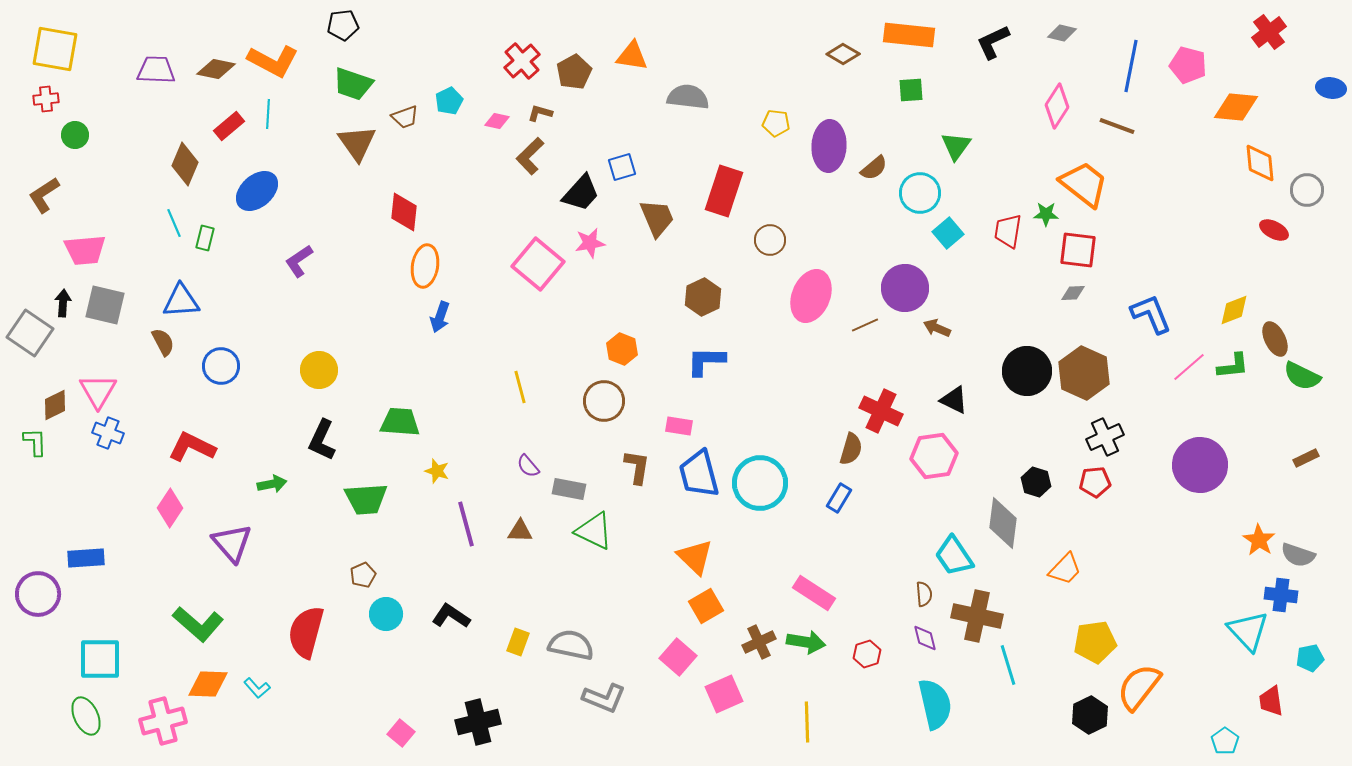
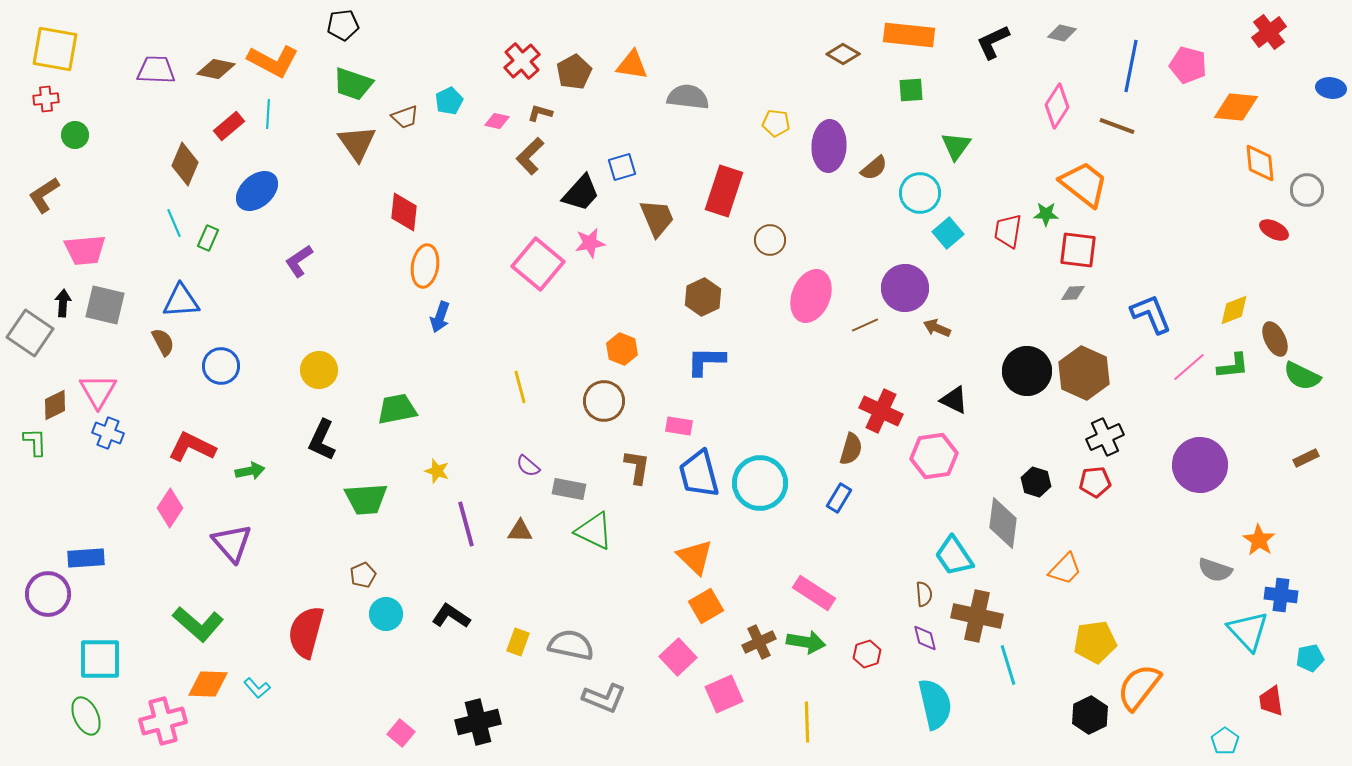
orange triangle at (632, 56): moved 9 px down
green rectangle at (205, 238): moved 3 px right; rotated 10 degrees clockwise
green trapezoid at (400, 422): moved 3 px left, 13 px up; rotated 15 degrees counterclockwise
purple semicircle at (528, 466): rotated 10 degrees counterclockwise
green arrow at (272, 484): moved 22 px left, 13 px up
gray semicircle at (1298, 555): moved 83 px left, 15 px down
purple circle at (38, 594): moved 10 px right
pink square at (678, 657): rotated 6 degrees clockwise
